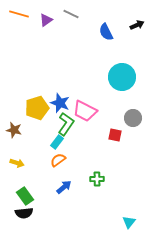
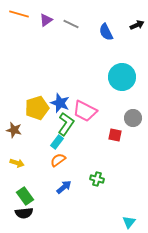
gray line: moved 10 px down
green cross: rotated 16 degrees clockwise
